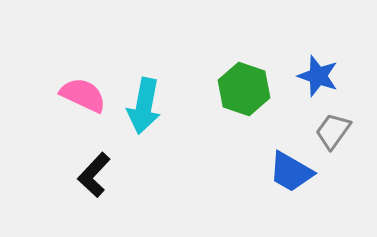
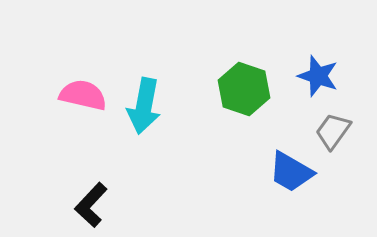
pink semicircle: rotated 12 degrees counterclockwise
black L-shape: moved 3 px left, 30 px down
